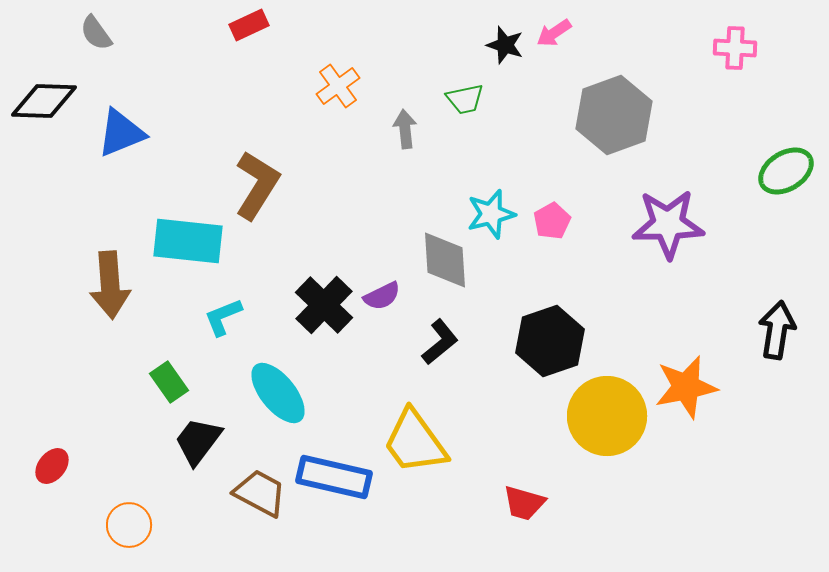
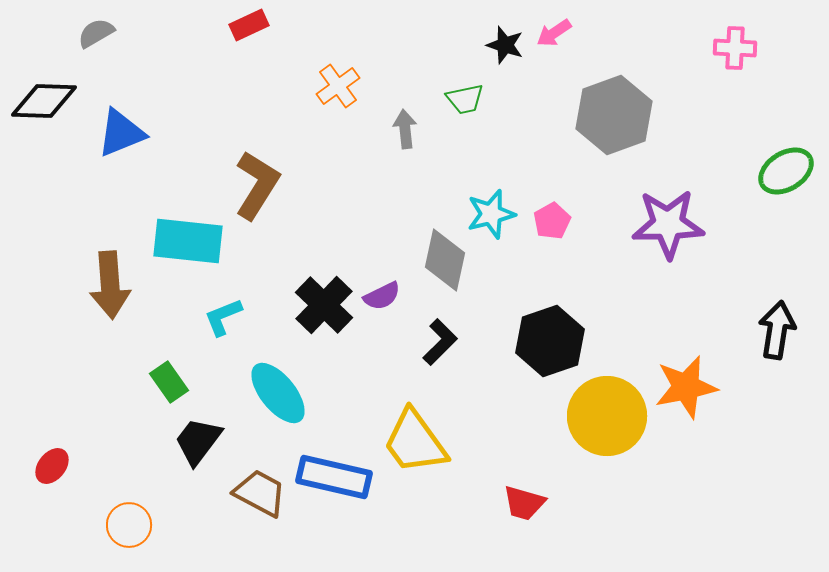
gray semicircle: rotated 96 degrees clockwise
gray diamond: rotated 16 degrees clockwise
black L-shape: rotated 6 degrees counterclockwise
